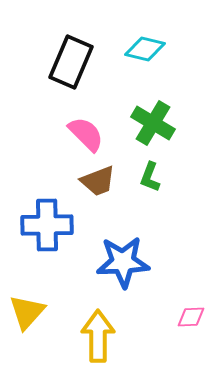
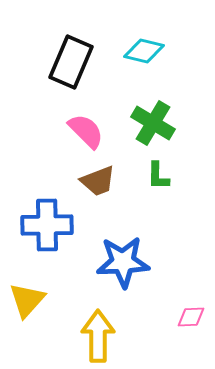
cyan diamond: moved 1 px left, 2 px down
pink semicircle: moved 3 px up
green L-shape: moved 8 px right, 1 px up; rotated 20 degrees counterclockwise
yellow triangle: moved 12 px up
